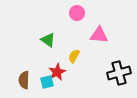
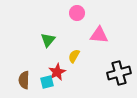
green triangle: rotated 35 degrees clockwise
